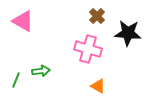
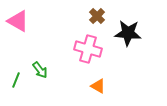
pink triangle: moved 5 px left
green arrow: moved 1 px left, 1 px up; rotated 60 degrees clockwise
